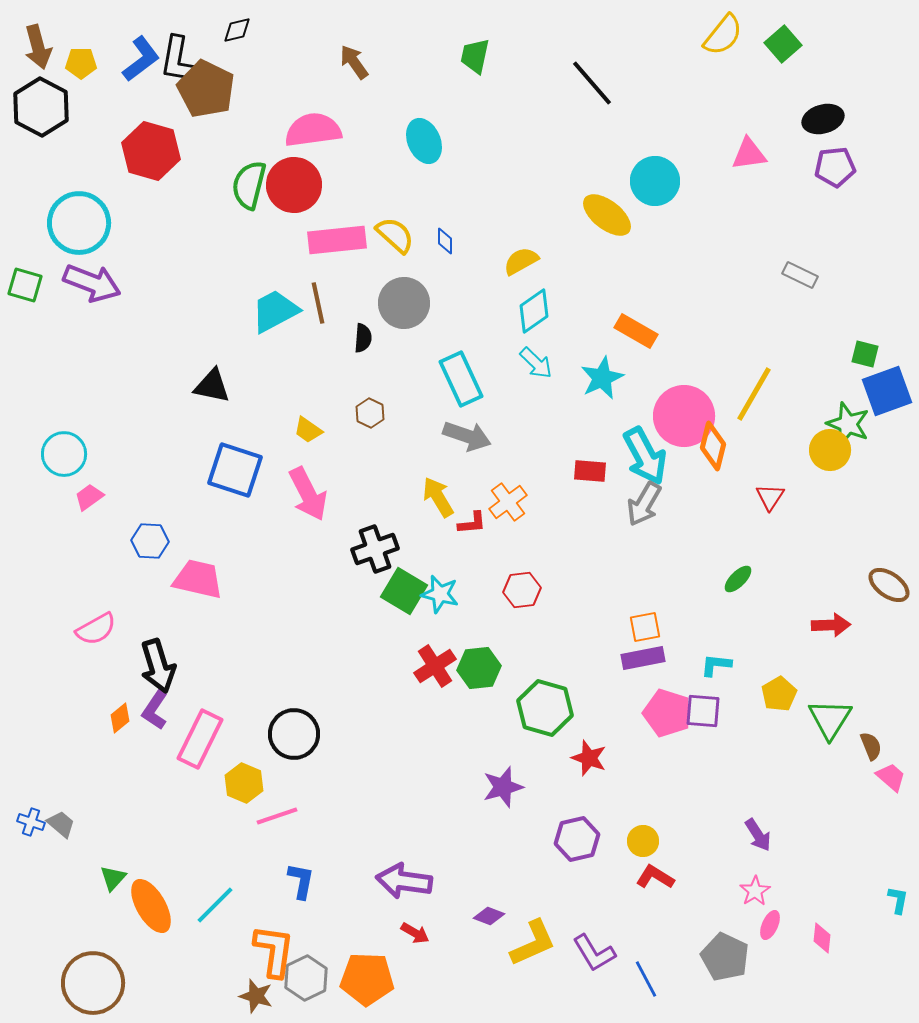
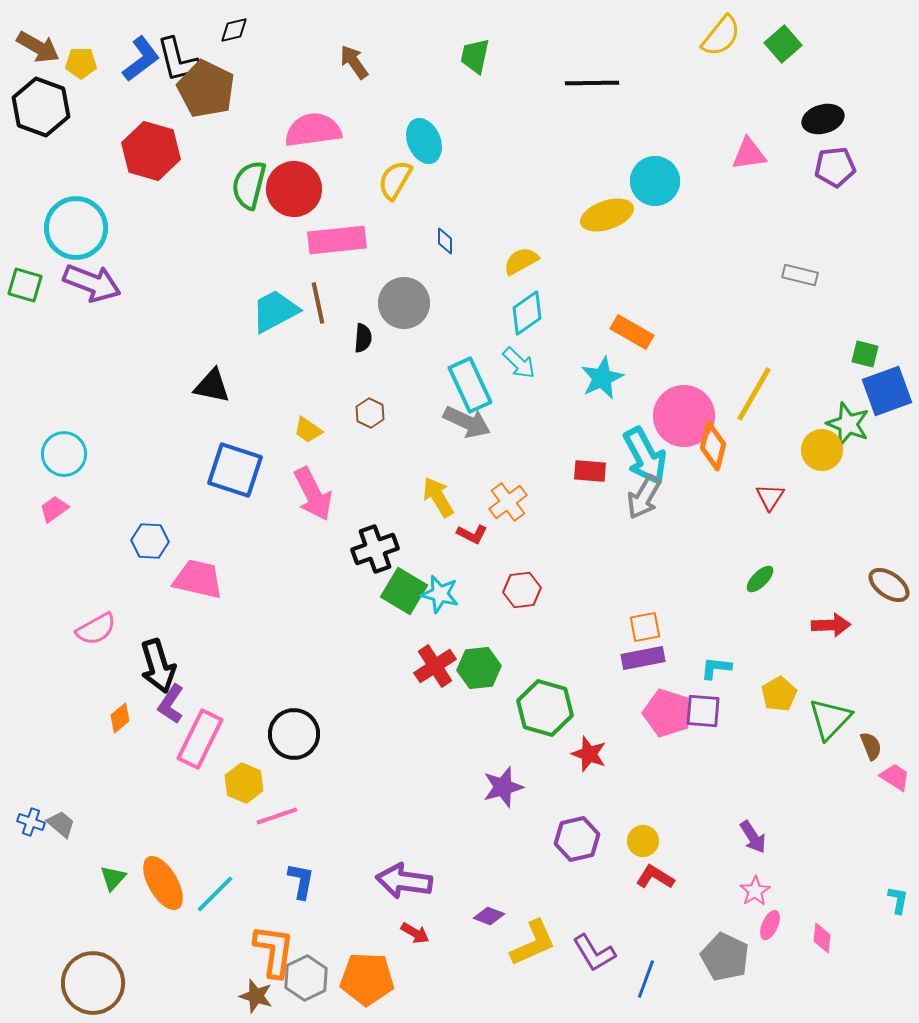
black diamond at (237, 30): moved 3 px left
yellow semicircle at (723, 35): moved 2 px left, 1 px down
brown arrow at (38, 47): rotated 45 degrees counterclockwise
black L-shape at (178, 60): rotated 24 degrees counterclockwise
black line at (592, 83): rotated 50 degrees counterclockwise
black hexagon at (41, 107): rotated 8 degrees counterclockwise
red circle at (294, 185): moved 4 px down
yellow ellipse at (607, 215): rotated 57 degrees counterclockwise
cyan circle at (79, 223): moved 3 px left, 5 px down
yellow semicircle at (395, 235): moved 55 px up; rotated 102 degrees counterclockwise
gray rectangle at (800, 275): rotated 12 degrees counterclockwise
cyan diamond at (534, 311): moved 7 px left, 2 px down
orange rectangle at (636, 331): moved 4 px left, 1 px down
cyan arrow at (536, 363): moved 17 px left
cyan rectangle at (461, 379): moved 9 px right, 6 px down
gray arrow at (467, 436): moved 14 px up; rotated 6 degrees clockwise
yellow circle at (830, 450): moved 8 px left
pink arrow at (308, 494): moved 5 px right
pink trapezoid at (89, 497): moved 35 px left, 12 px down
gray arrow at (644, 504): moved 7 px up
red L-shape at (472, 523): moved 11 px down; rotated 32 degrees clockwise
green ellipse at (738, 579): moved 22 px right
cyan L-shape at (716, 665): moved 3 px down
purple L-shape at (155, 710): moved 16 px right, 6 px up
green triangle at (830, 719): rotated 12 degrees clockwise
red star at (589, 758): moved 4 px up
pink trapezoid at (891, 777): moved 4 px right; rotated 8 degrees counterclockwise
purple arrow at (758, 835): moved 5 px left, 2 px down
cyan line at (215, 905): moved 11 px up
orange ellipse at (151, 906): moved 12 px right, 23 px up
blue line at (646, 979): rotated 48 degrees clockwise
